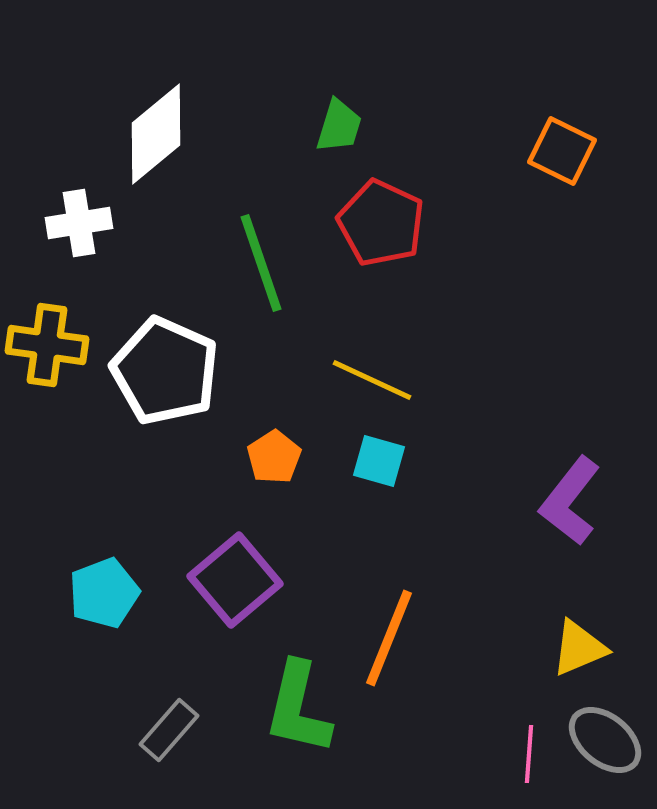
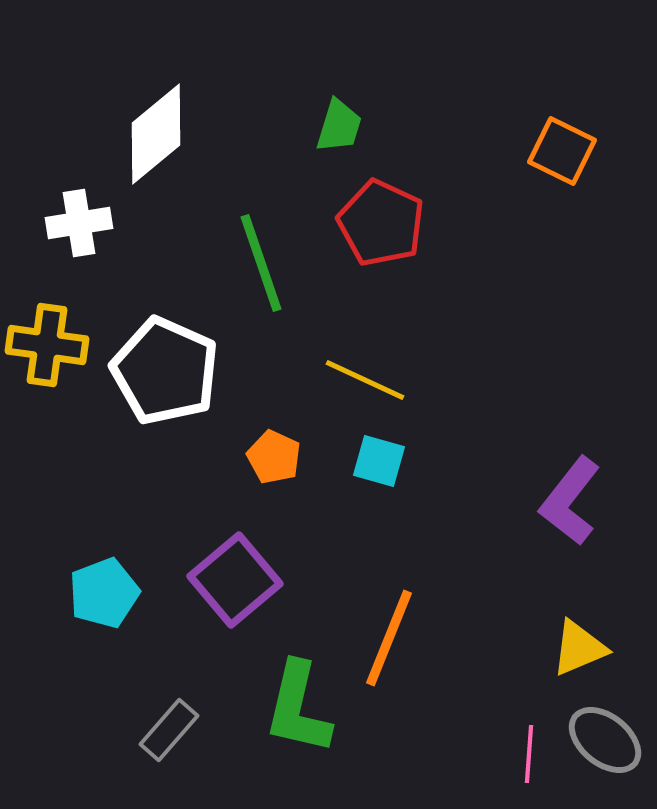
yellow line: moved 7 px left
orange pentagon: rotated 14 degrees counterclockwise
